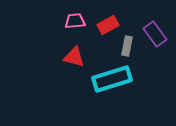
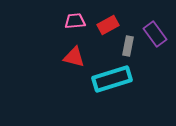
gray rectangle: moved 1 px right
